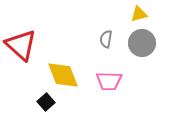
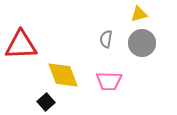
red triangle: rotated 44 degrees counterclockwise
